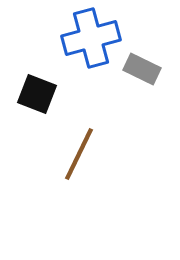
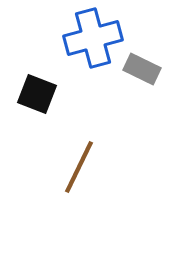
blue cross: moved 2 px right
brown line: moved 13 px down
